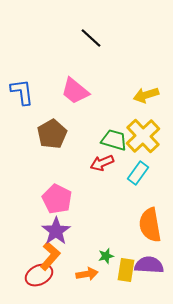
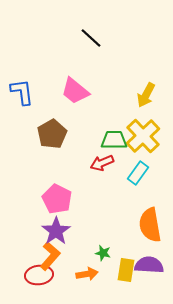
yellow arrow: rotated 45 degrees counterclockwise
green trapezoid: rotated 16 degrees counterclockwise
green star: moved 3 px left, 3 px up; rotated 28 degrees clockwise
red ellipse: rotated 20 degrees clockwise
